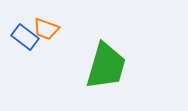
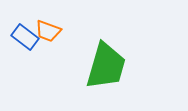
orange trapezoid: moved 2 px right, 2 px down
